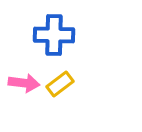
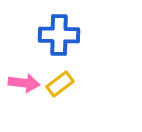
blue cross: moved 5 px right
